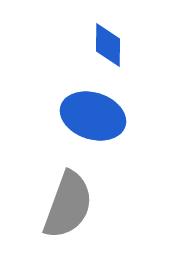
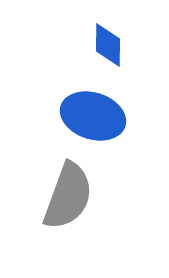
gray semicircle: moved 9 px up
